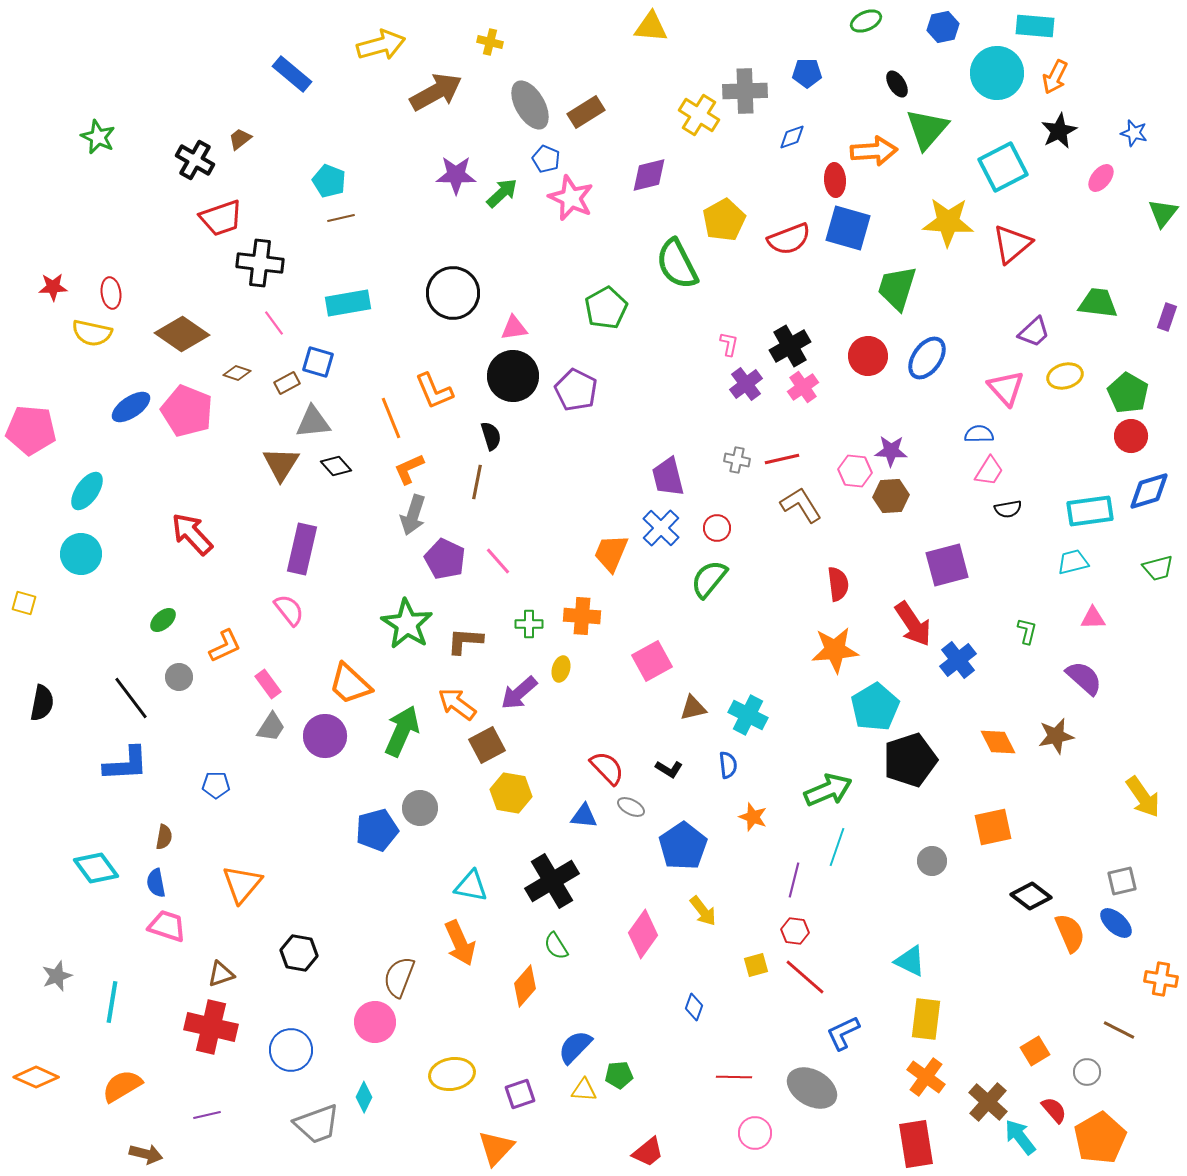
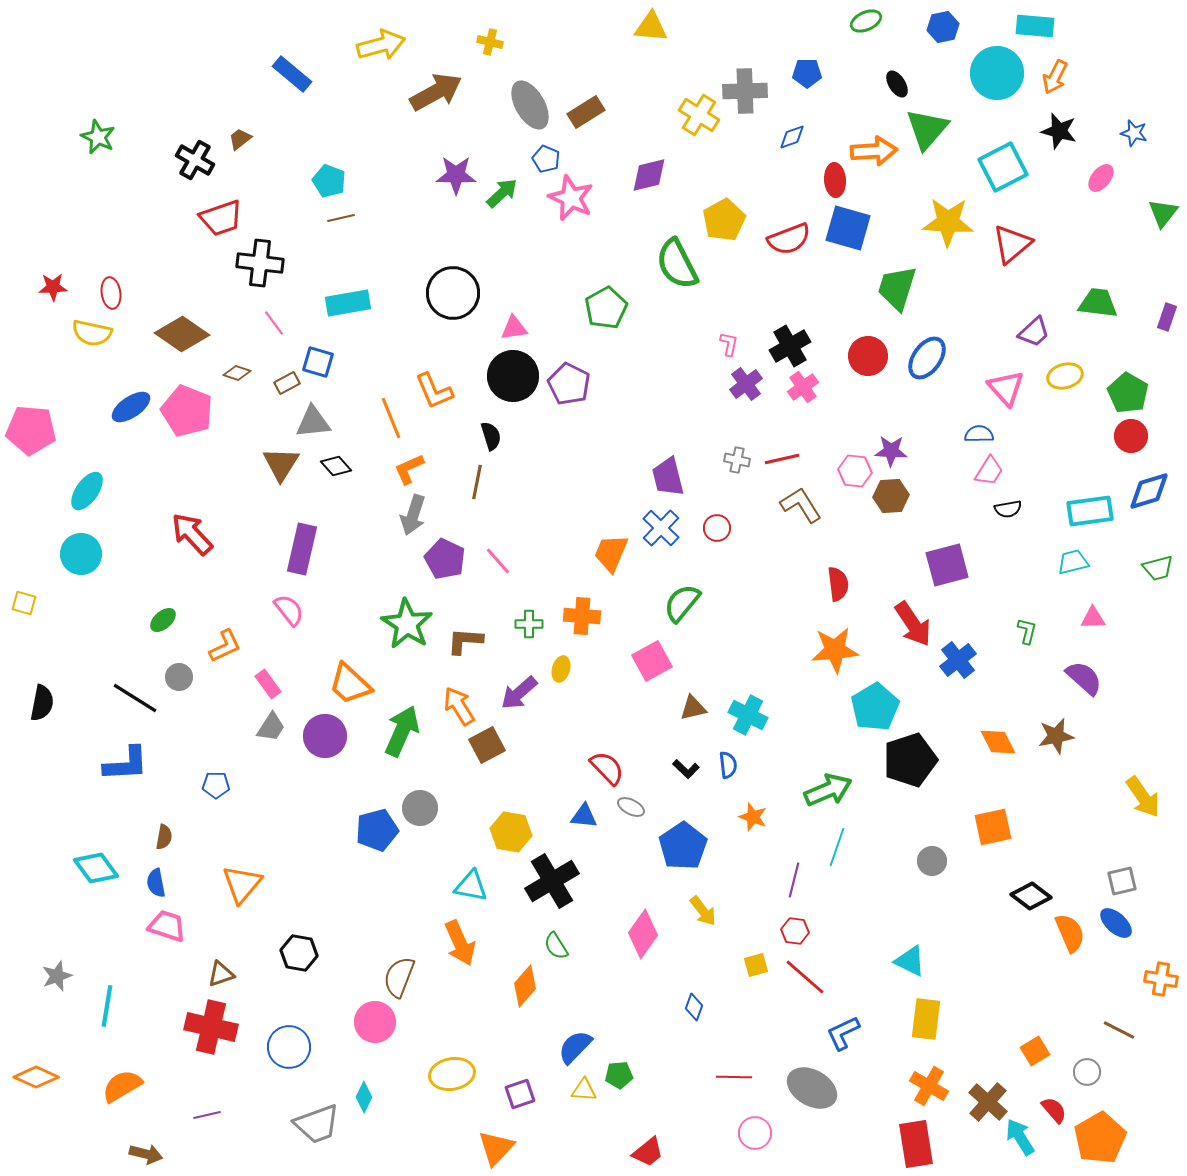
black star at (1059, 131): rotated 30 degrees counterclockwise
purple pentagon at (576, 390): moved 7 px left, 6 px up
green semicircle at (709, 579): moved 27 px left, 24 px down
black line at (131, 698): moved 4 px right; rotated 21 degrees counterclockwise
orange arrow at (457, 704): moved 2 px right, 2 px down; rotated 21 degrees clockwise
black L-shape at (669, 769): moved 17 px right; rotated 12 degrees clockwise
yellow hexagon at (511, 793): moved 39 px down
cyan line at (112, 1002): moved 5 px left, 4 px down
blue circle at (291, 1050): moved 2 px left, 3 px up
orange cross at (926, 1077): moved 3 px right, 9 px down; rotated 6 degrees counterclockwise
cyan arrow at (1020, 1137): rotated 6 degrees clockwise
